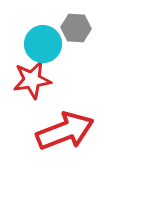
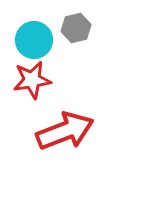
gray hexagon: rotated 16 degrees counterclockwise
cyan circle: moved 9 px left, 4 px up
